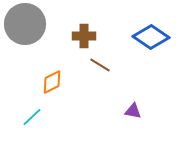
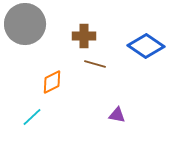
blue diamond: moved 5 px left, 9 px down
brown line: moved 5 px left, 1 px up; rotated 15 degrees counterclockwise
purple triangle: moved 16 px left, 4 px down
